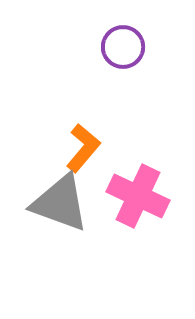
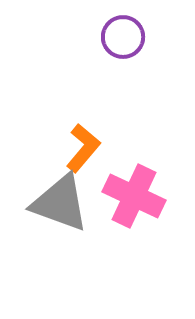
purple circle: moved 10 px up
pink cross: moved 4 px left
